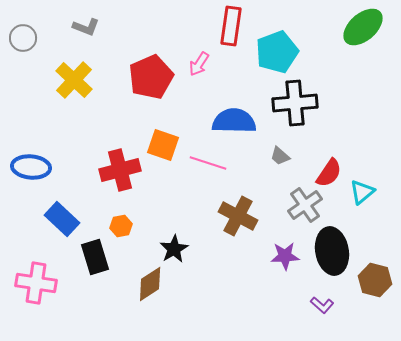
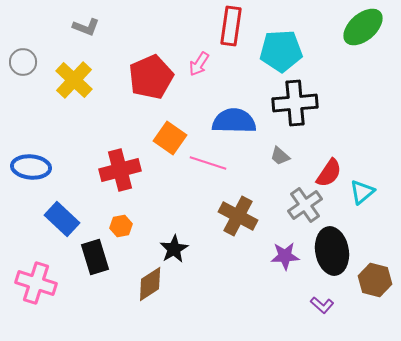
gray circle: moved 24 px down
cyan pentagon: moved 4 px right, 1 px up; rotated 18 degrees clockwise
orange square: moved 7 px right, 7 px up; rotated 16 degrees clockwise
pink cross: rotated 9 degrees clockwise
